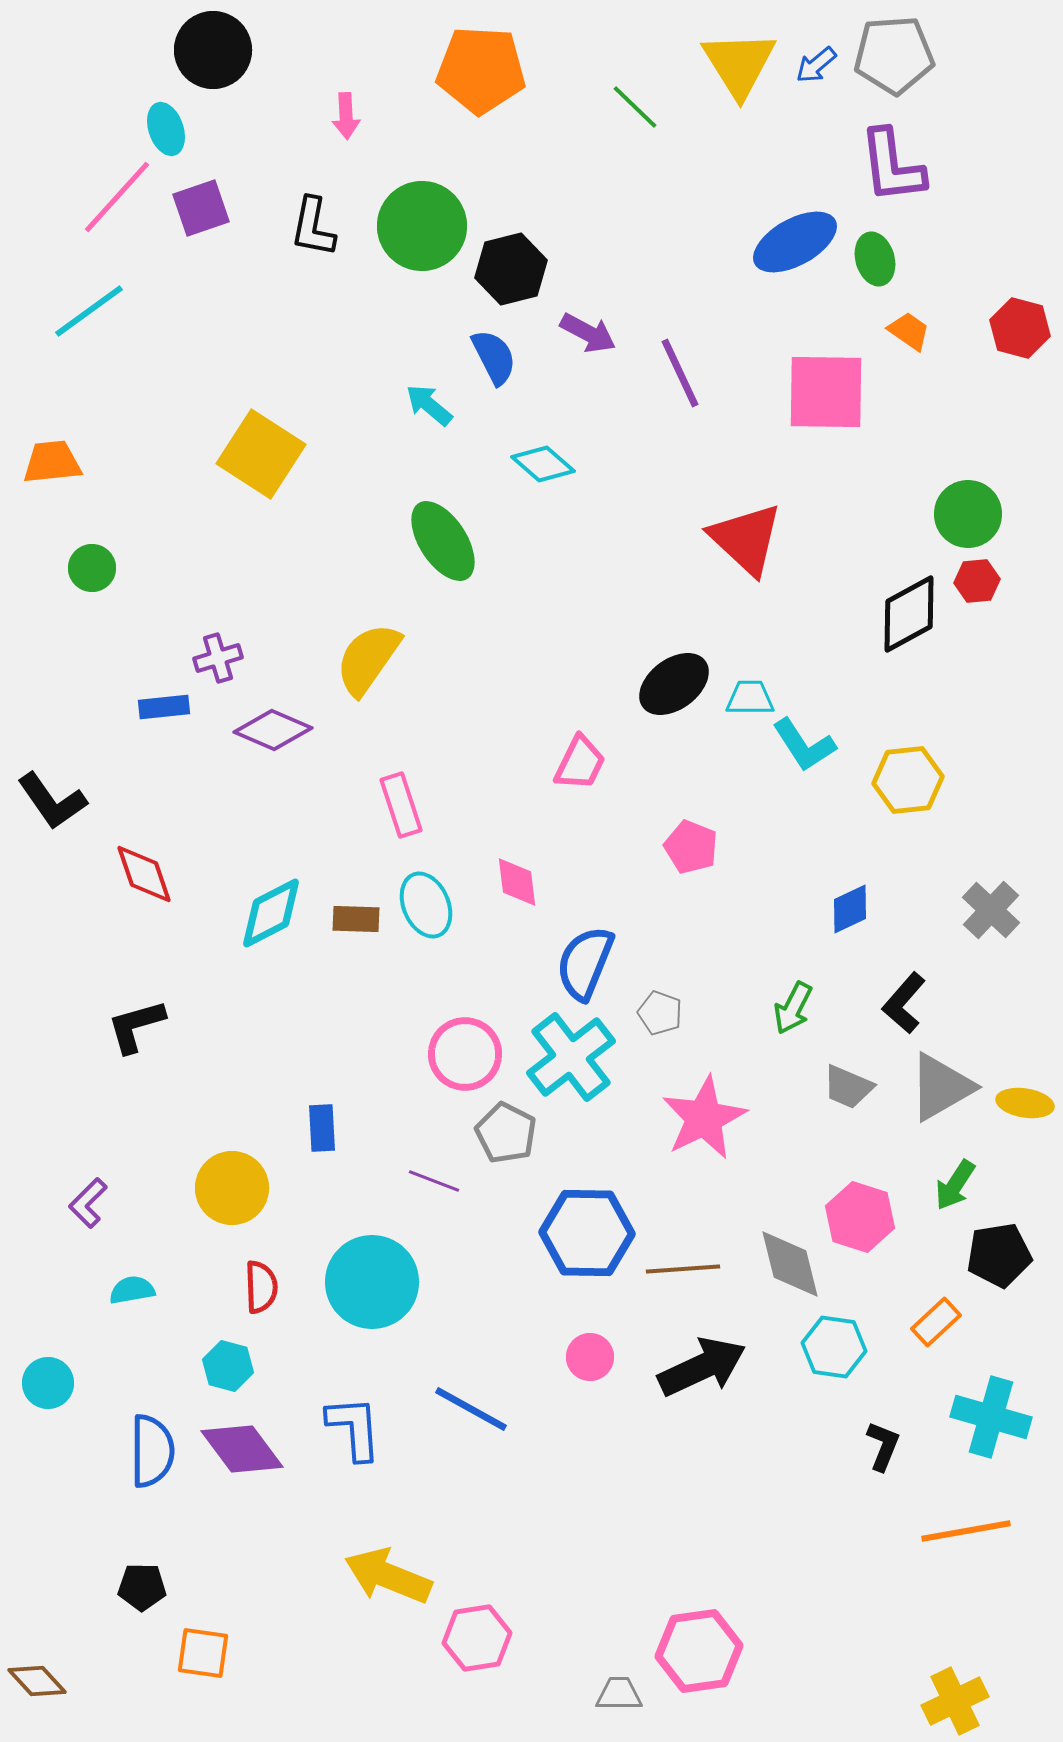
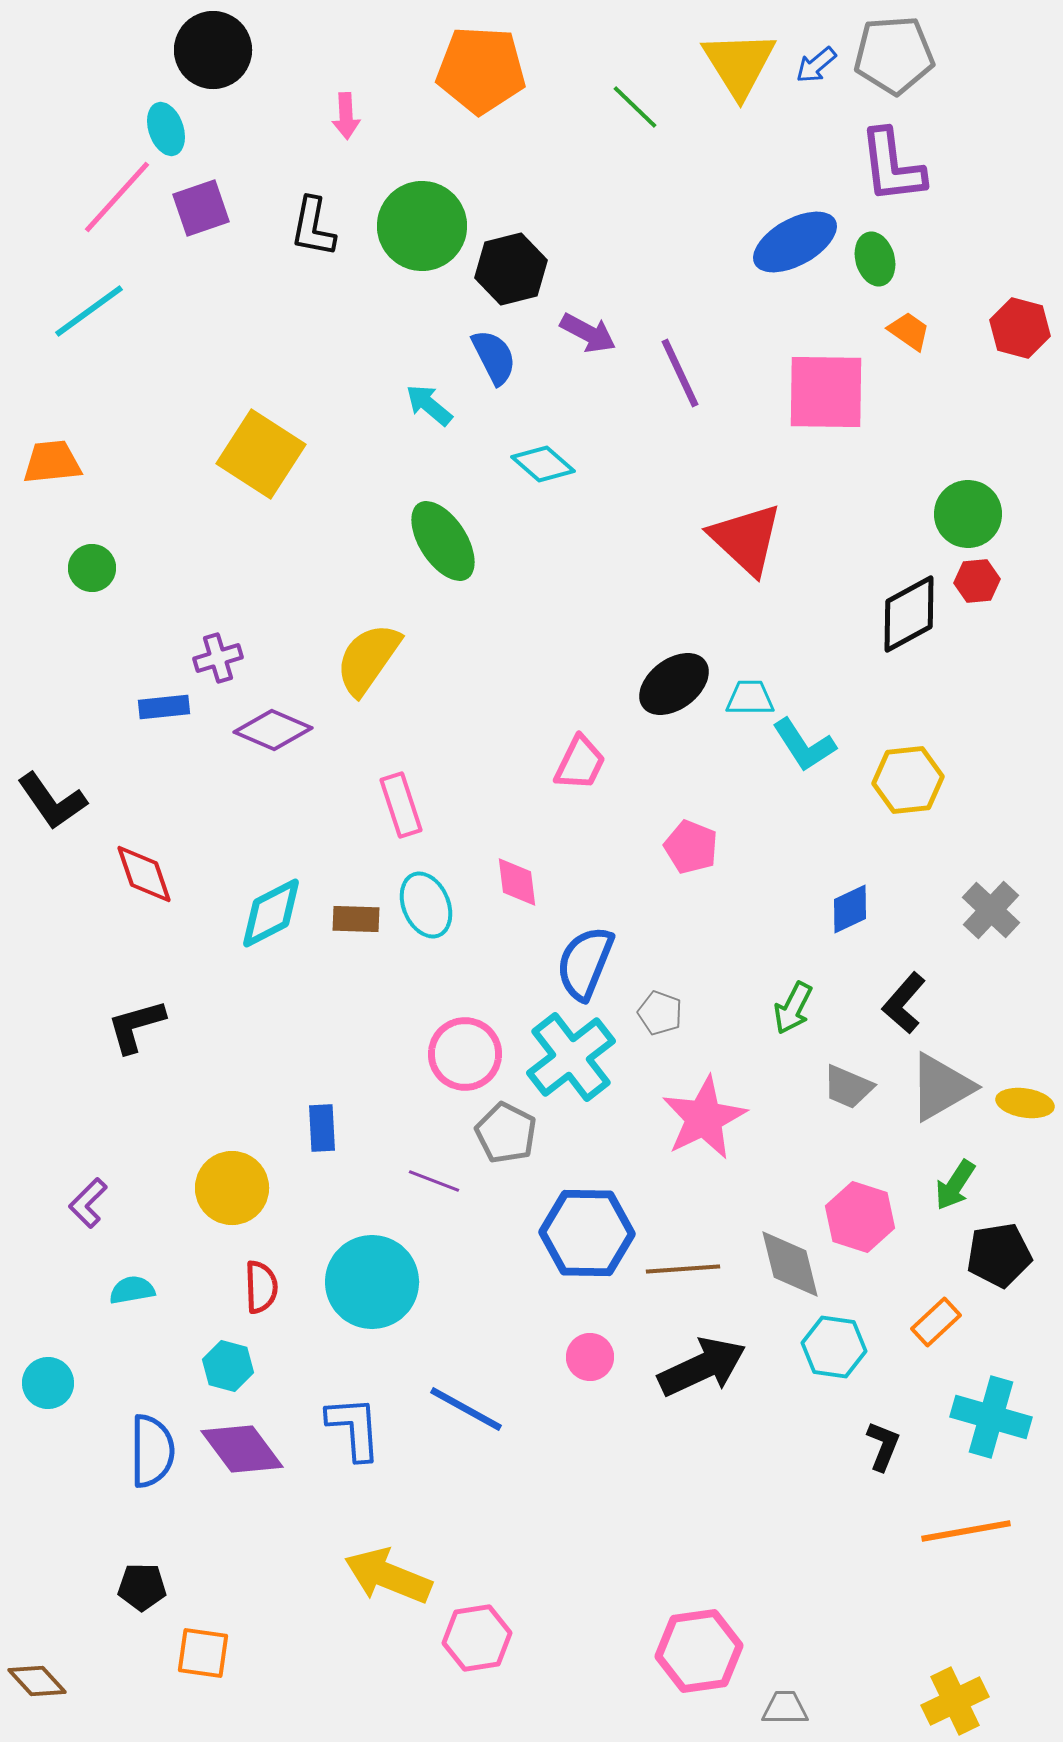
blue line at (471, 1409): moved 5 px left
gray trapezoid at (619, 1694): moved 166 px right, 14 px down
